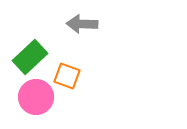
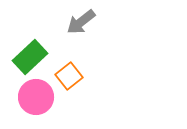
gray arrow: moved 1 px left, 2 px up; rotated 40 degrees counterclockwise
orange square: moved 2 px right; rotated 32 degrees clockwise
